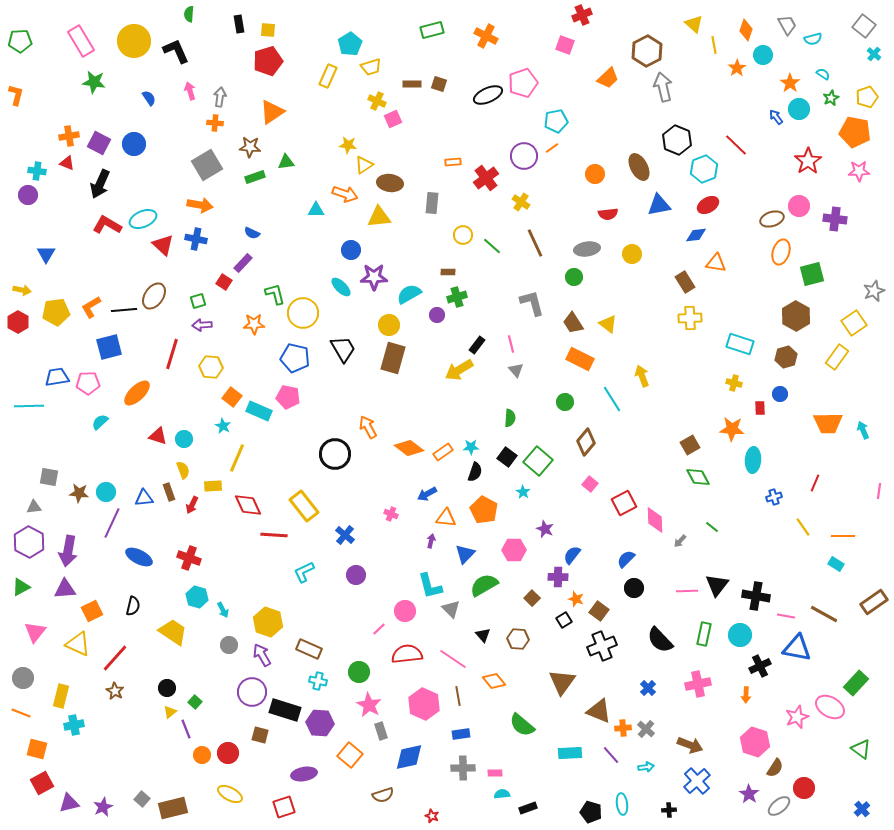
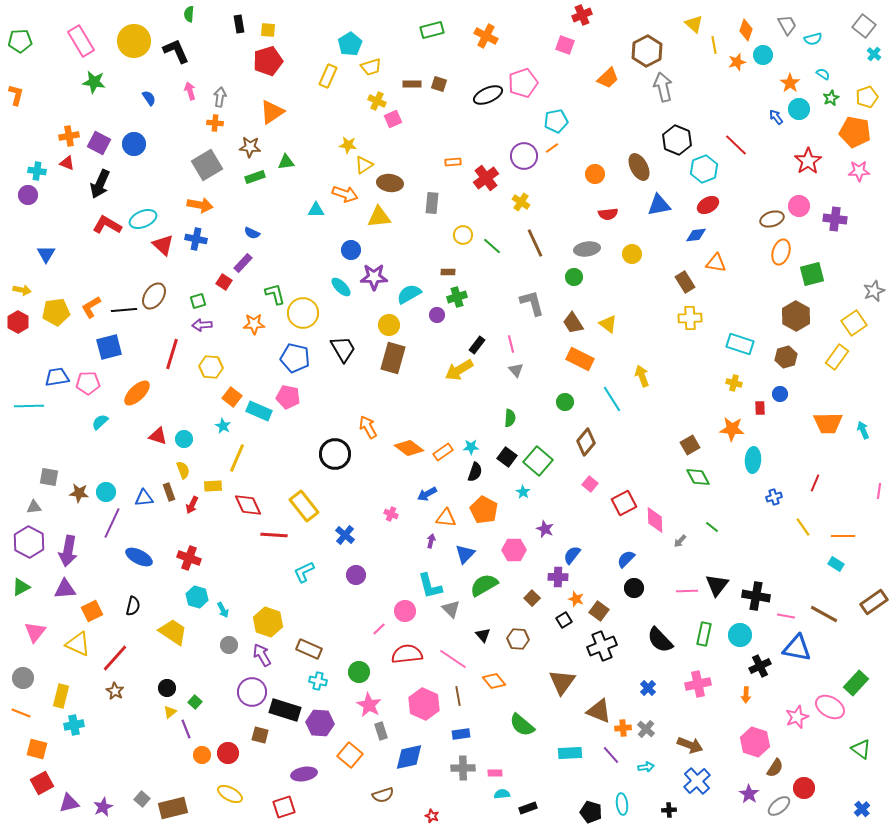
orange star at (737, 68): moved 6 px up; rotated 18 degrees clockwise
